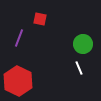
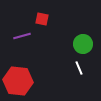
red square: moved 2 px right
purple line: moved 3 px right, 2 px up; rotated 54 degrees clockwise
red hexagon: rotated 20 degrees counterclockwise
